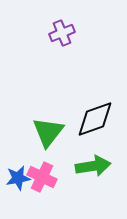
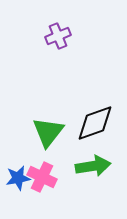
purple cross: moved 4 px left, 3 px down
black diamond: moved 4 px down
